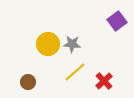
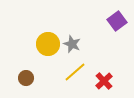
gray star: rotated 18 degrees clockwise
brown circle: moved 2 px left, 4 px up
